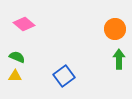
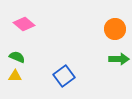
green arrow: rotated 90 degrees clockwise
